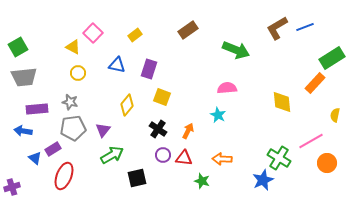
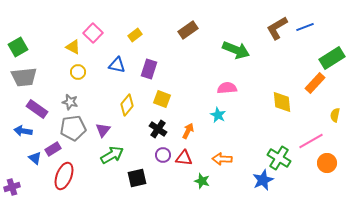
yellow circle at (78, 73): moved 1 px up
yellow square at (162, 97): moved 2 px down
purple rectangle at (37, 109): rotated 40 degrees clockwise
